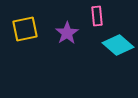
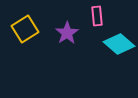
yellow square: rotated 20 degrees counterclockwise
cyan diamond: moved 1 px right, 1 px up
